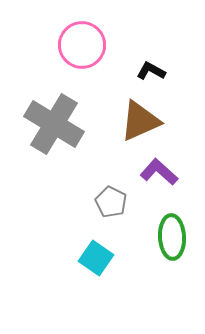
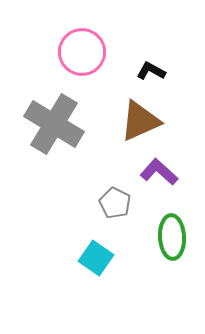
pink circle: moved 7 px down
gray pentagon: moved 4 px right, 1 px down
